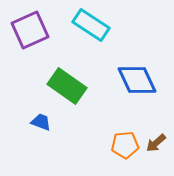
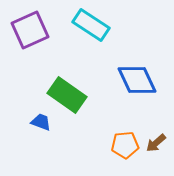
green rectangle: moved 9 px down
